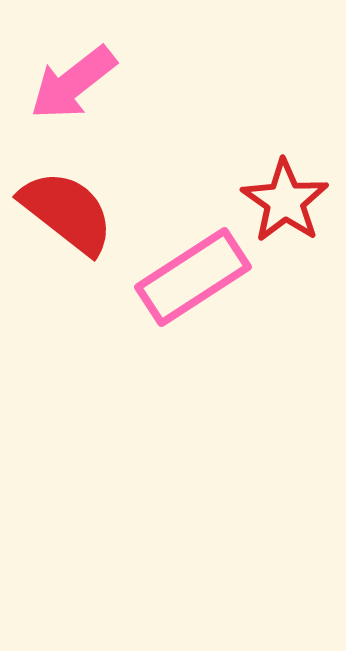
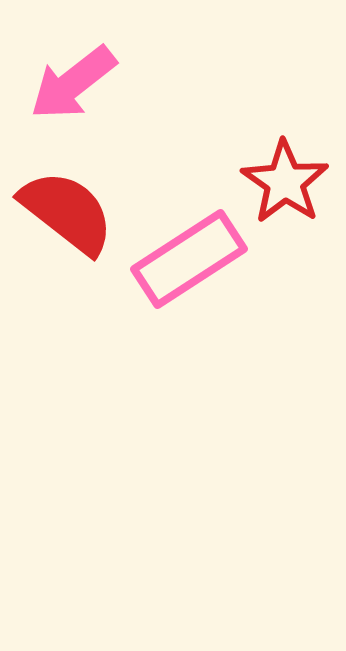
red star: moved 19 px up
pink rectangle: moved 4 px left, 18 px up
